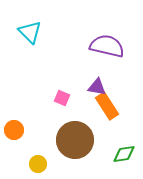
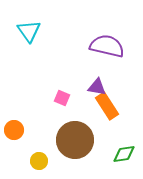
cyan triangle: moved 1 px left, 1 px up; rotated 10 degrees clockwise
yellow circle: moved 1 px right, 3 px up
